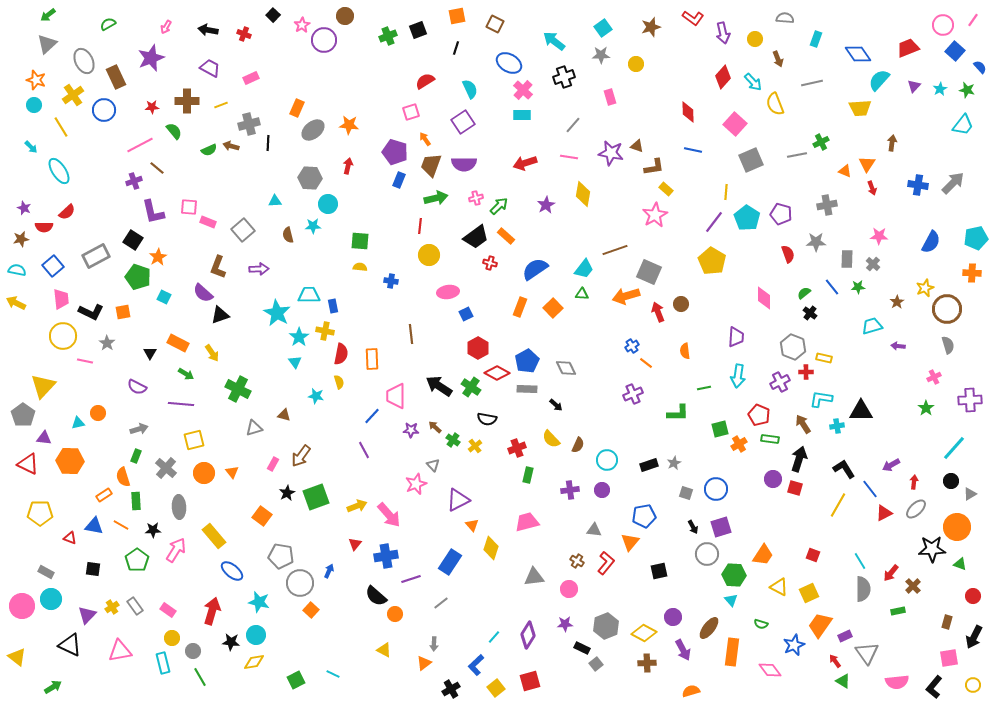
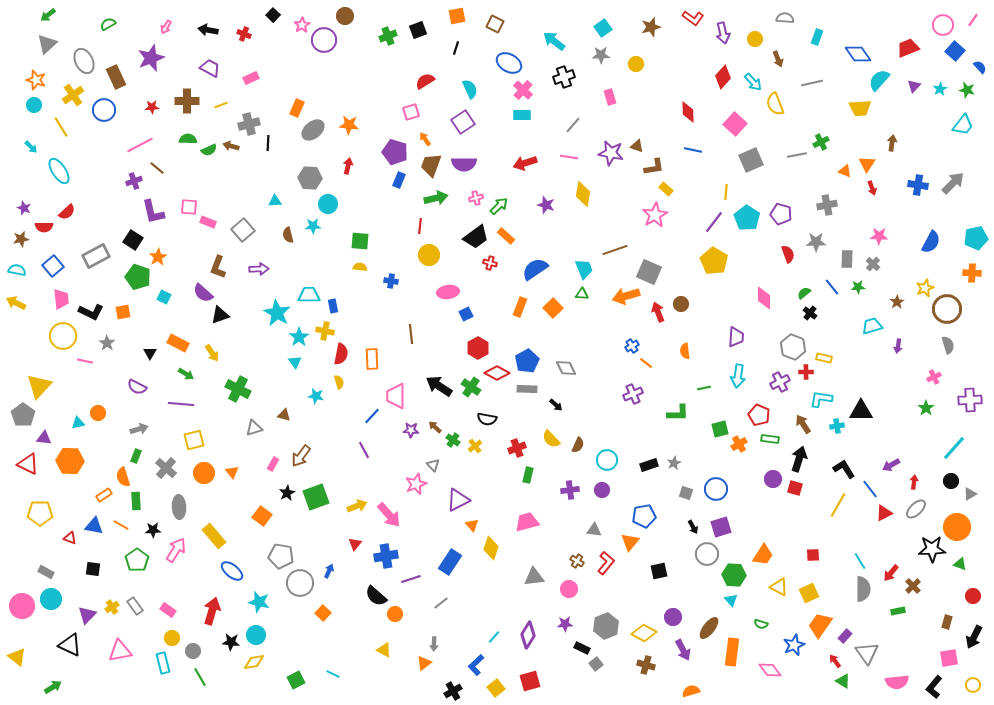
cyan rectangle at (816, 39): moved 1 px right, 2 px up
green semicircle at (174, 131): moved 14 px right, 8 px down; rotated 48 degrees counterclockwise
purple star at (546, 205): rotated 24 degrees counterclockwise
yellow pentagon at (712, 261): moved 2 px right
cyan trapezoid at (584, 269): rotated 60 degrees counterclockwise
purple arrow at (898, 346): rotated 88 degrees counterclockwise
yellow triangle at (43, 386): moved 4 px left
red square at (813, 555): rotated 24 degrees counterclockwise
orange square at (311, 610): moved 12 px right, 3 px down
purple rectangle at (845, 636): rotated 24 degrees counterclockwise
brown cross at (647, 663): moved 1 px left, 2 px down; rotated 18 degrees clockwise
black cross at (451, 689): moved 2 px right, 2 px down
